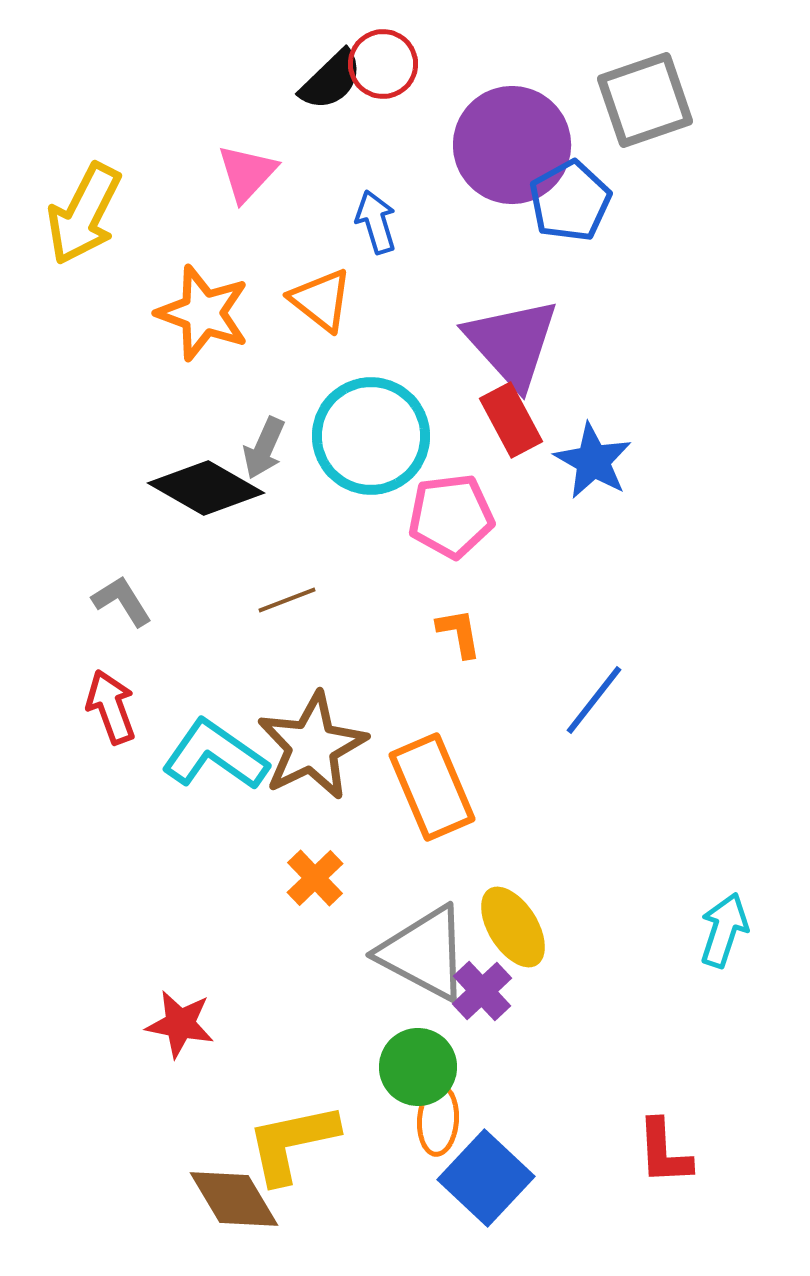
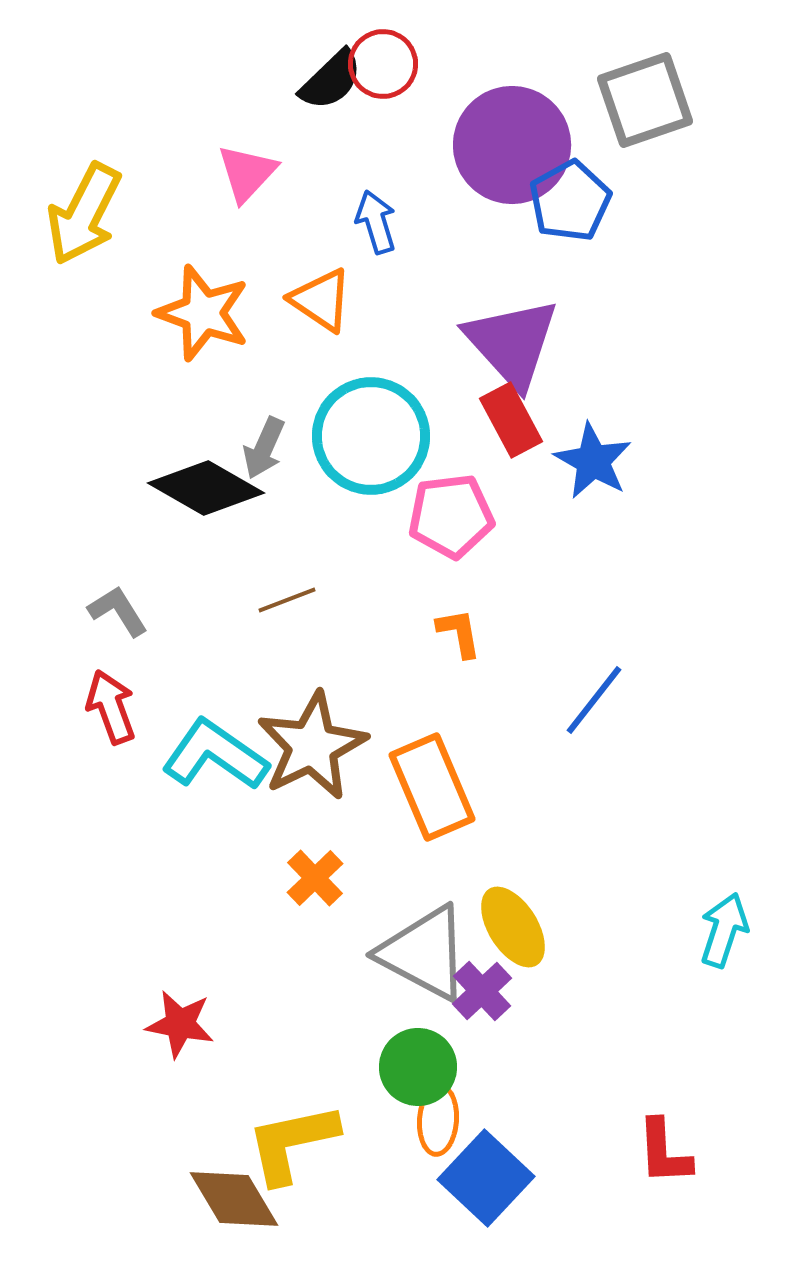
orange triangle: rotated 4 degrees counterclockwise
gray L-shape: moved 4 px left, 10 px down
